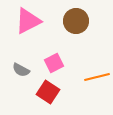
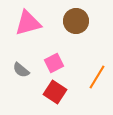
pink triangle: moved 2 px down; rotated 12 degrees clockwise
gray semicircle: rotated 12 degrees clockwise
orange line: rotated 45 degrees counterclockwise
red square: moved 7 px right
